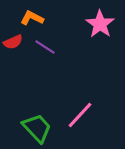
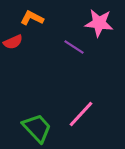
pink star: moved 1 px left, 1 px up; rotated 28 degrees counterclockwise
purple line: moved 29 px right
pink line: moved 1 px right, 1 px up
